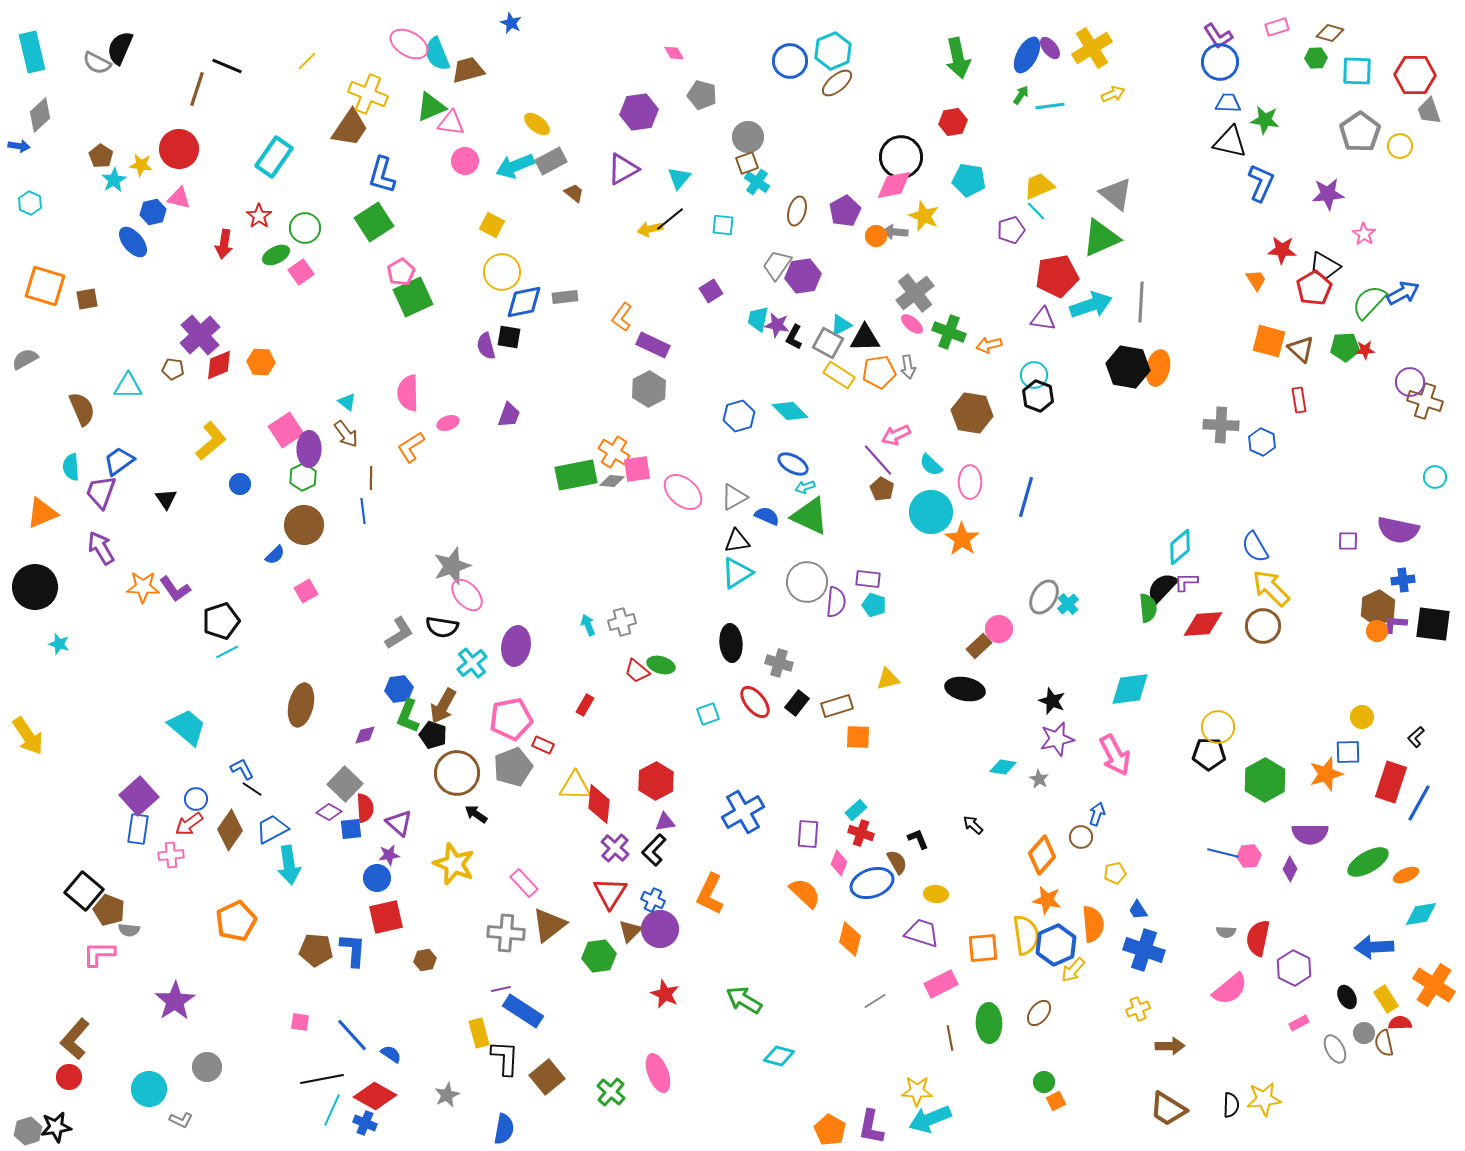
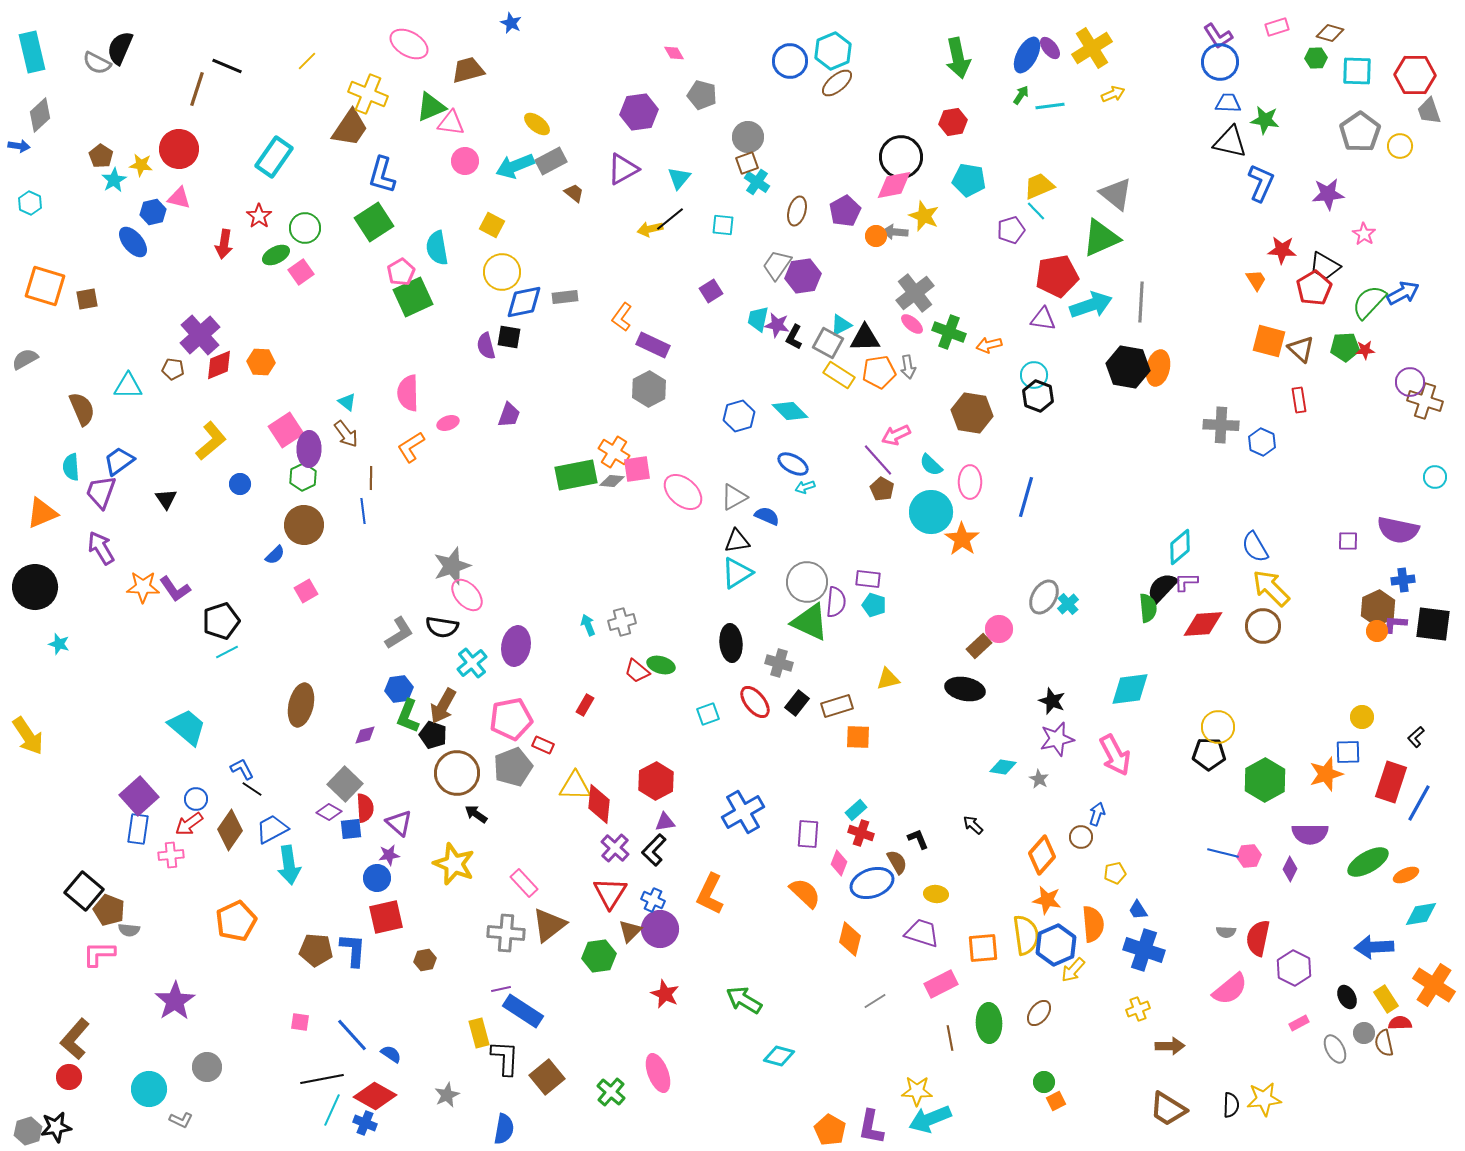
cyan semicircle at (437, 54): moved 194 px down; rotated 12 degrees clockwise
green triangle at (810, 516): moved 106 px down
